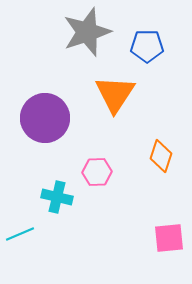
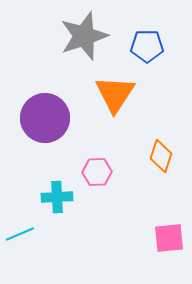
gray star: moved 3 px left, 4 px down
cyan cross: rotated 16 degrees counterclockwise
